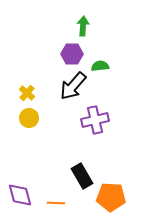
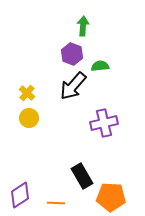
purple hexagon: rotated 20 degrees clockwise
purple cross: moved 9 px right, 3 px down
purple diamond: rotated 72 degrees clockwise
